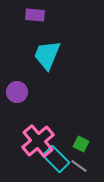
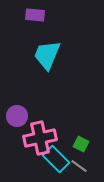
purple circle: moved 24 px down
pink cross: moved 2 px right, 3 px up; rotated 28 degrees clockwise
